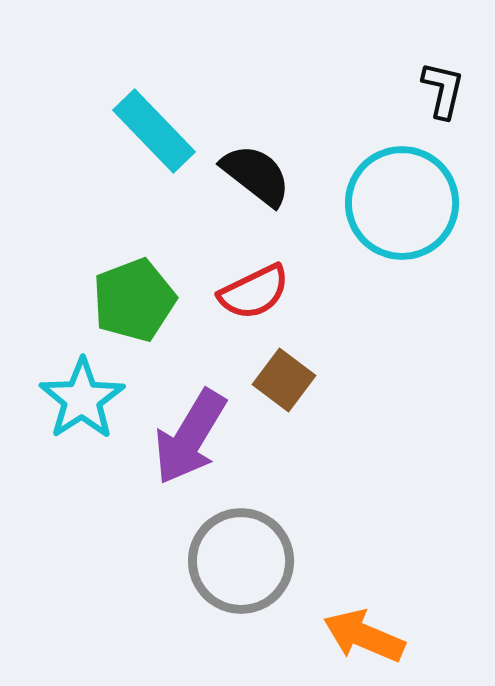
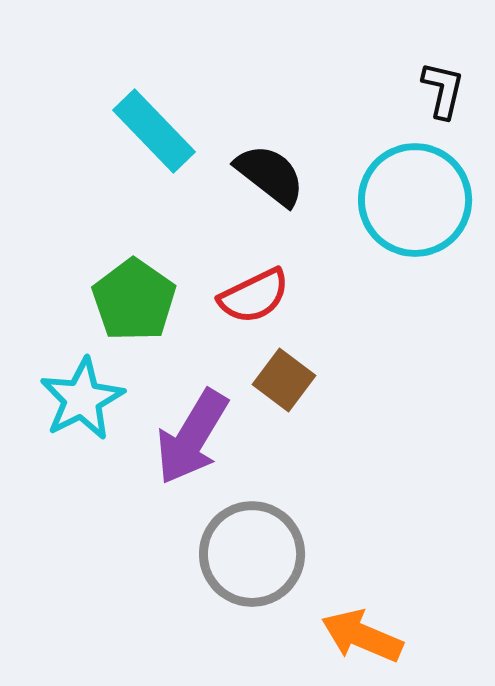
black semicircle: moved 14 px right
cyan circle: moved 13 px right, 3 px up
red semicircle: moved 4 px down
green pentagon: rotated 16 degrees counterclockwise
cyan star: rotated 6 degrees clockwise
purple arrow: moved 2 px right
gray circle: moved 11 px right, 7 px up
orange arrow: moved 2 px left
